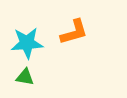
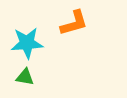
orange L-shape: moved 9 px up
